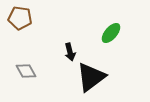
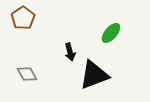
brown pentagon: moved 3 px right; rotated 30 degrees clockwise
gray diamond: moved 1 px right, 3 px down
black triangle: moved 3 px right, 2 px up; rotated 16 degrees clockwise
